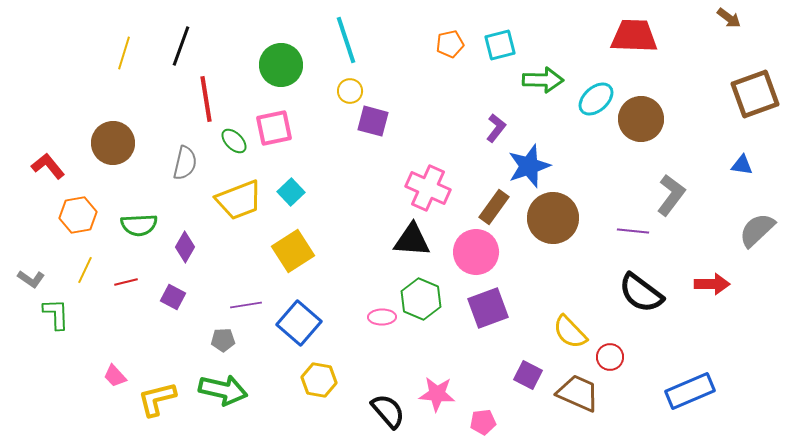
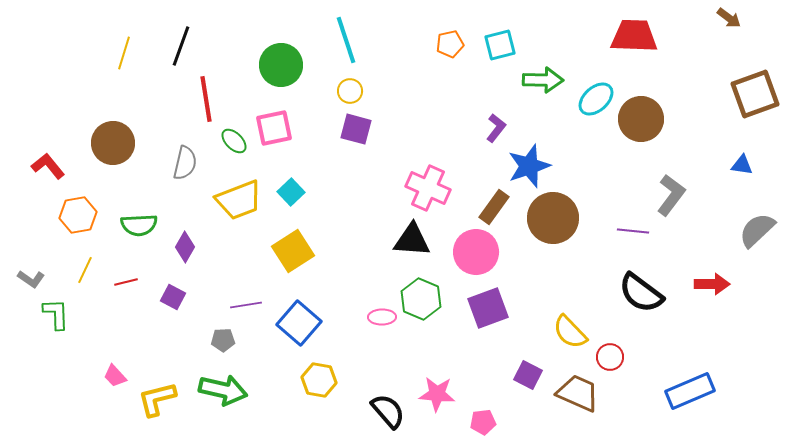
purple square at (373, 121): moved 17 px left, 8 px down
